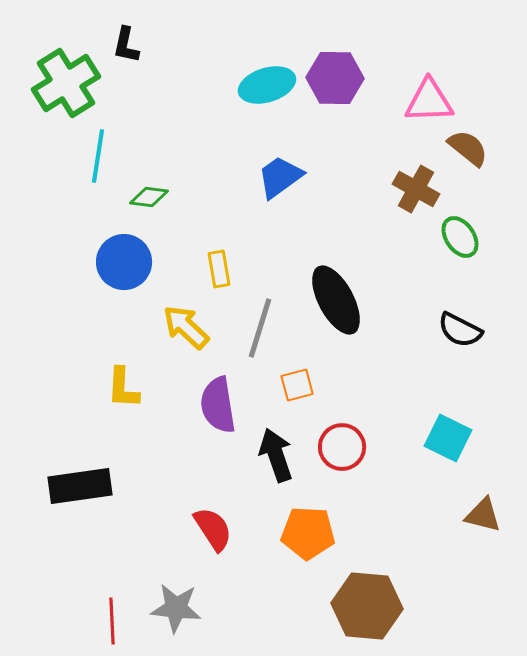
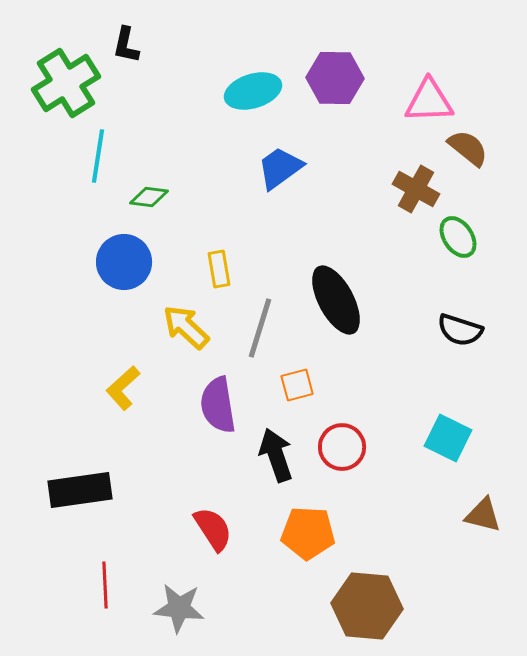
cyan ellipse: moved 14 px left, 6 px down
blue trapezoid: moved 9 px up
green ellipse: moved 2 px left
black semicircle: rotated 9 degrees counterclockwise
yellow L-shape: rotated 45 degrees clockwise
black rectangle: moved 4 px down
gray star: moved 3 px right
red line: moved 7 px left, 36 px up
